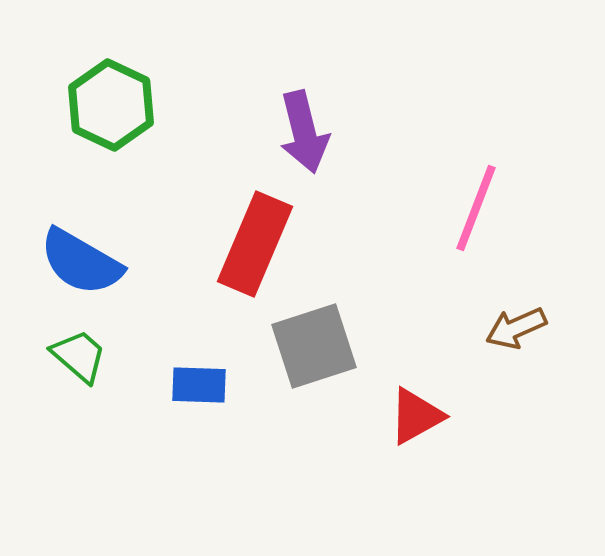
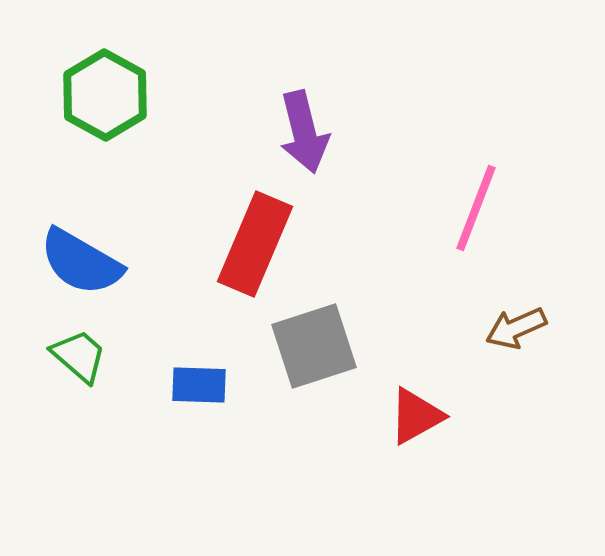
green hexagon: moved 6 px left, 10 px up; rotated 4 degrees clockwise
